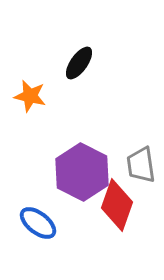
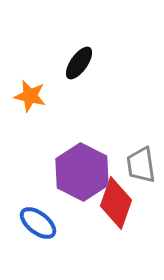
red diamond: moved 1 px left, 2 px up
